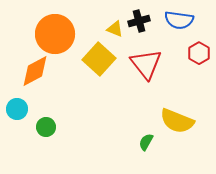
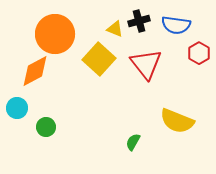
blue semicircle: moved 3 px left, 5 px down
cyan circle: moved 1 px up
green semicircle: moved 13 px left
